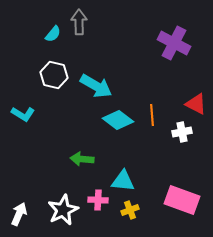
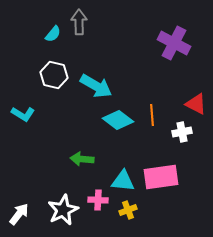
pink rectangle: moved 21 px left, 23 px up; rotated 28 degrees counterclockwise
yellow cross: moved 2 px left
white arrow: rotated 15 degrees clockwise
